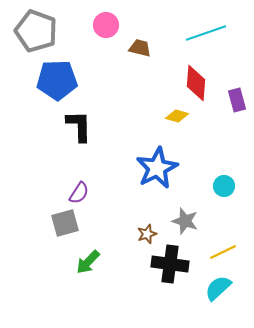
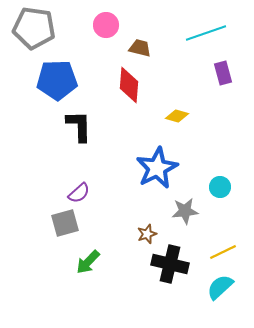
gray pentagon: moved 2 px left, 3 px up; rotated 12 degrees counterclockwise
red diamond: moved 67 px left, 2 px down
purple rectangle: moved 14 px left, 27 px up
cyan circle: moved 4 px left, 1 px down
purple semicircle: rotated 15 degrees clockwise
gray star: moved 10 px up; rotated 24 degrees counterclockwise
black cross: rotated 6 degrees clockwise
cyan semicircle: moved 2 px right, 1 px up
